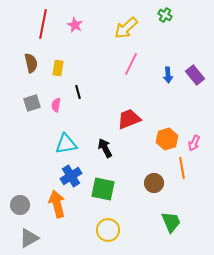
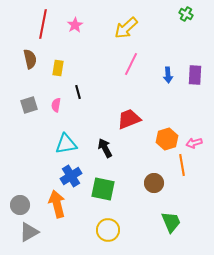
green cross: moved 21 px right, 1 px up
pink star: rotated 14 degrees clockwise
brown semicircle: moved 1 px left, 4 px up
purple rectangle: rotated 42 degrees clockwise
gray square: moved 3 px left, 2 px down
pink arrow: rotated 49 degrees clockwise
orange line: moved 3 px up
gray triangle: moved 6 px up
